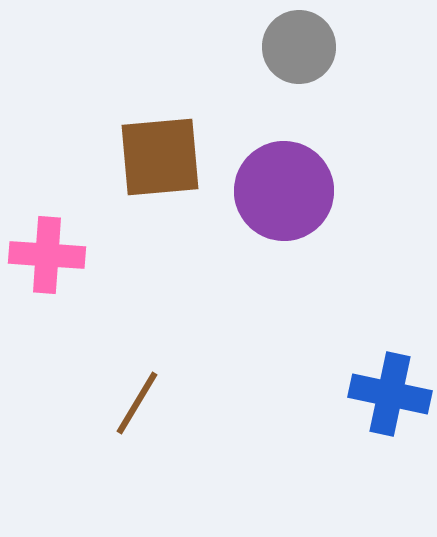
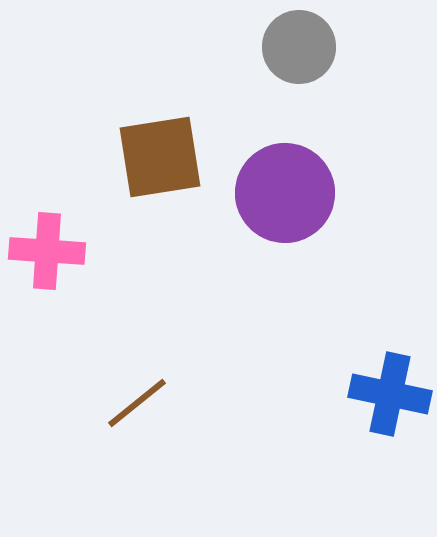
brown square: rotated 4 degrees counterclockwise
purple circle: moved 1 px right, 2 px down
pink cross: moved 4 px up
brown line: rotated 20 degrees clockwise
